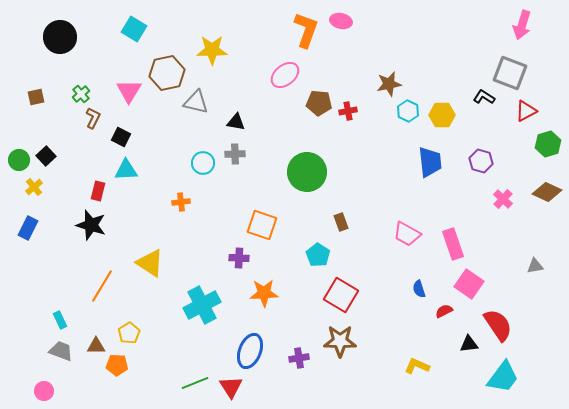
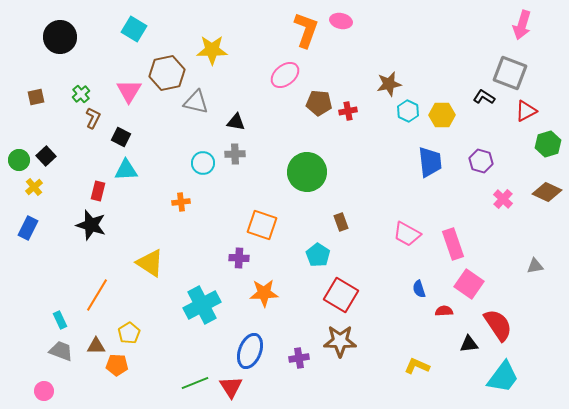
orange line at (102, 286): moved 5 px left, 9 px down
red semicircle at (444, 311): rotated 24 degrees clockwise
